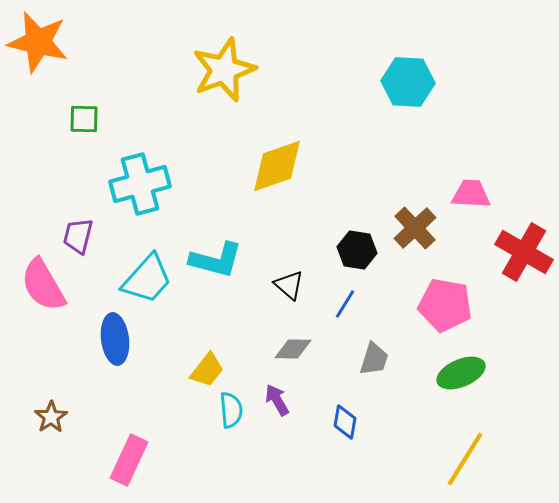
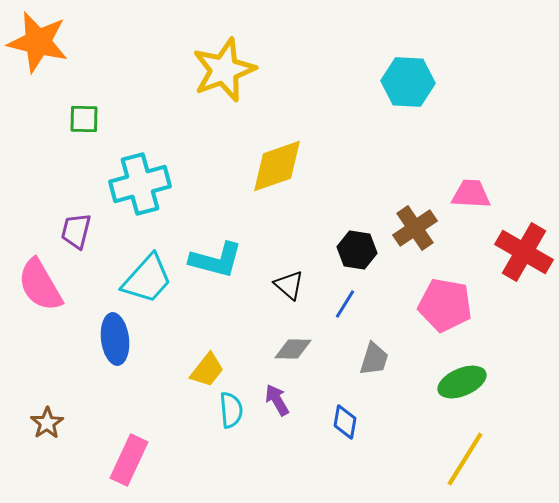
brown cross: rotated 9 degrees clockwise
purple trapezoid: moved 2 px left, 5 px up
pink semicircle: moved 3 px left
green ellipse: moved 1 px right, 9 px down
brown star: moved 4 px left, 6 px down
